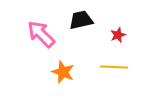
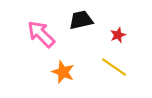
yellow line: rotated 32 degrees clockwise
